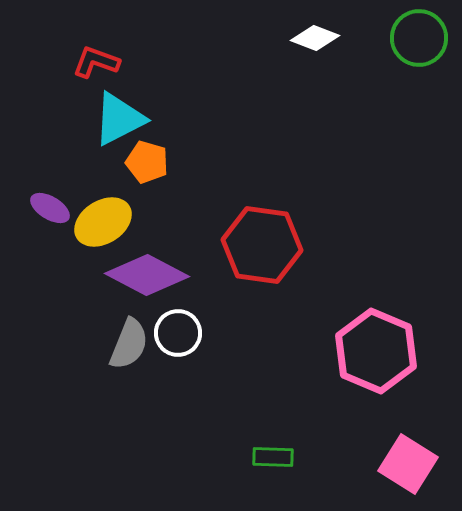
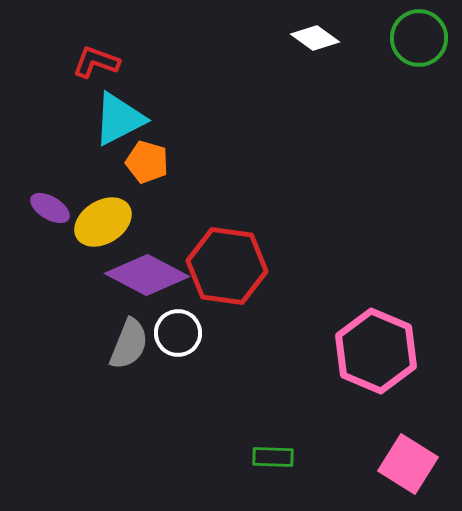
white diamond: rotated 15 degrees clockwise
red hexagon: moved 35 px left, 21 px down
